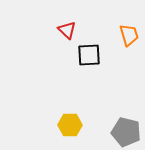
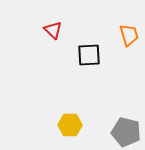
red triangle: moved 14 px left
